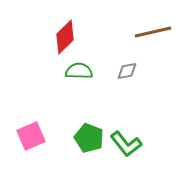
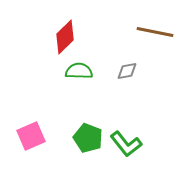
brown line: moved 2 px right; rotated 24 degrees clockwise
green pentagon: moved 1 px left
